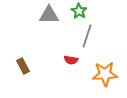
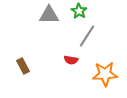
gray line: rotated 15 degrees clockwise
